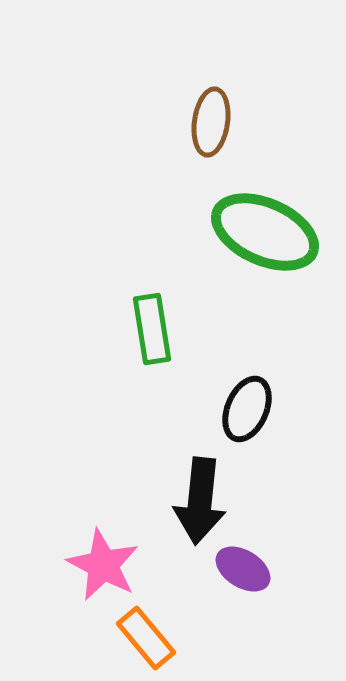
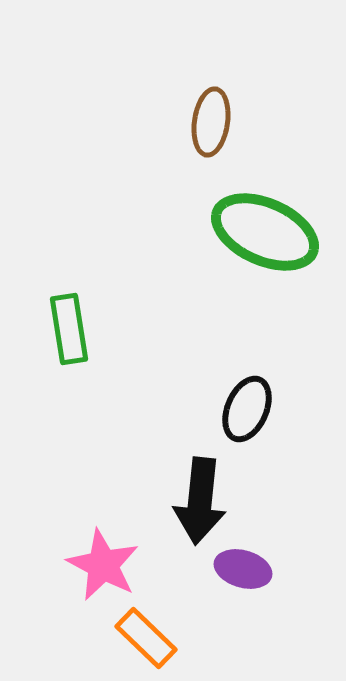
green rectangle: moved 83 px left
purple ellipse: rotated 16 degrees counterclockwise
orange rectangle: rotated 6 degrees counterclockwise
